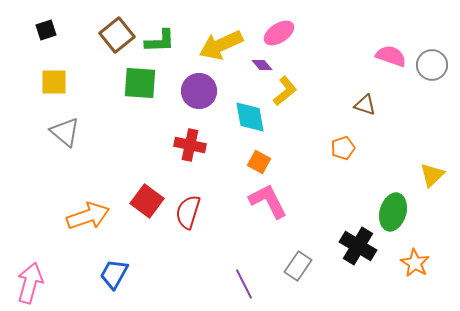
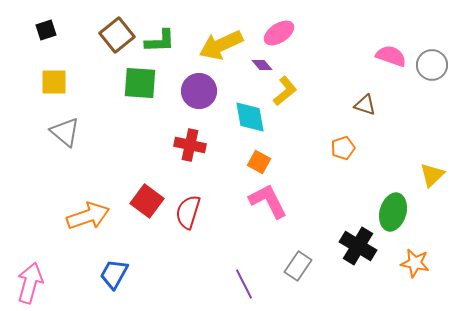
orange star: rotated 20 degrees counterclockwise
